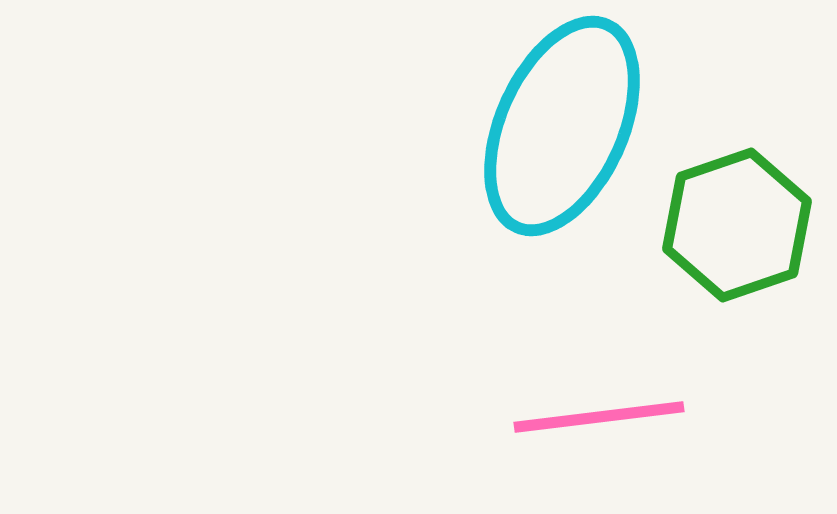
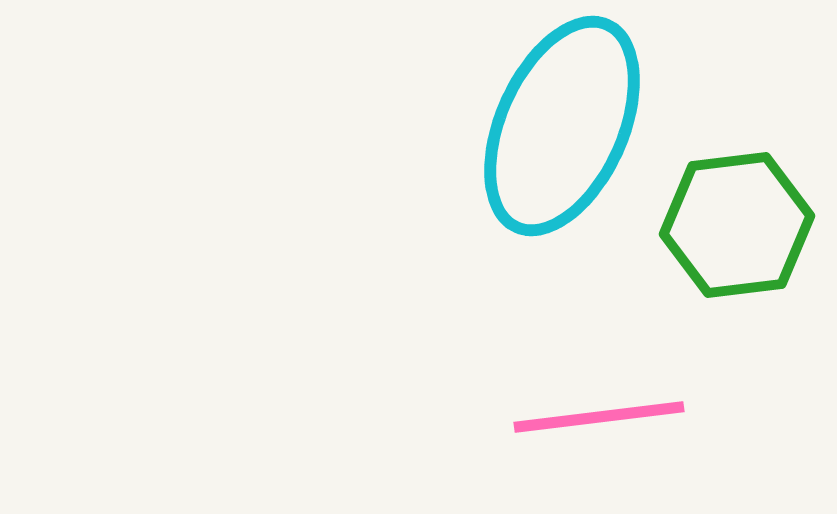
green hexagon: rotated 12 degrees clockwise
